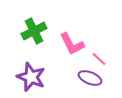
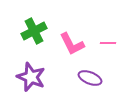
pink line: moved 9 px right, 16 px up; rotated 42 degrees counterclockwise
